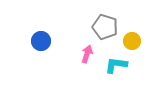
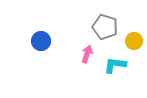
yellow circle: moved 2 px right
cyan L-shape: moved 1 px left
